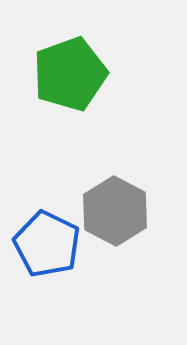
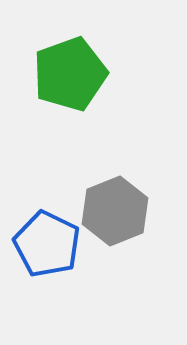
gray hexagon: rotated 10 degrees clockwise
